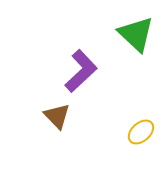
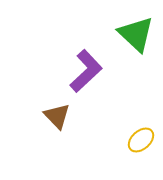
purple L-shape: moved 5 px right
yellow ellipse: moved 8 px down
